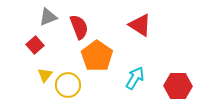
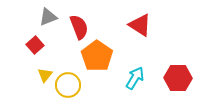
red hexagon: moved 8 px up
